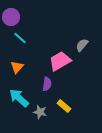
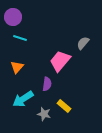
purple circle: moved 2 px right
cyan line: rotated 24 degrees counterclockwise
gray semicircle: moved 1 px right, 2 px up
pink trapezoid: rotated 20 degrees counterclockwise
cyan arrow: moved 4 px right, 1 px down; rotated 75 degrees counterclockwise
gray star: moved 4 px right, 2 px down
